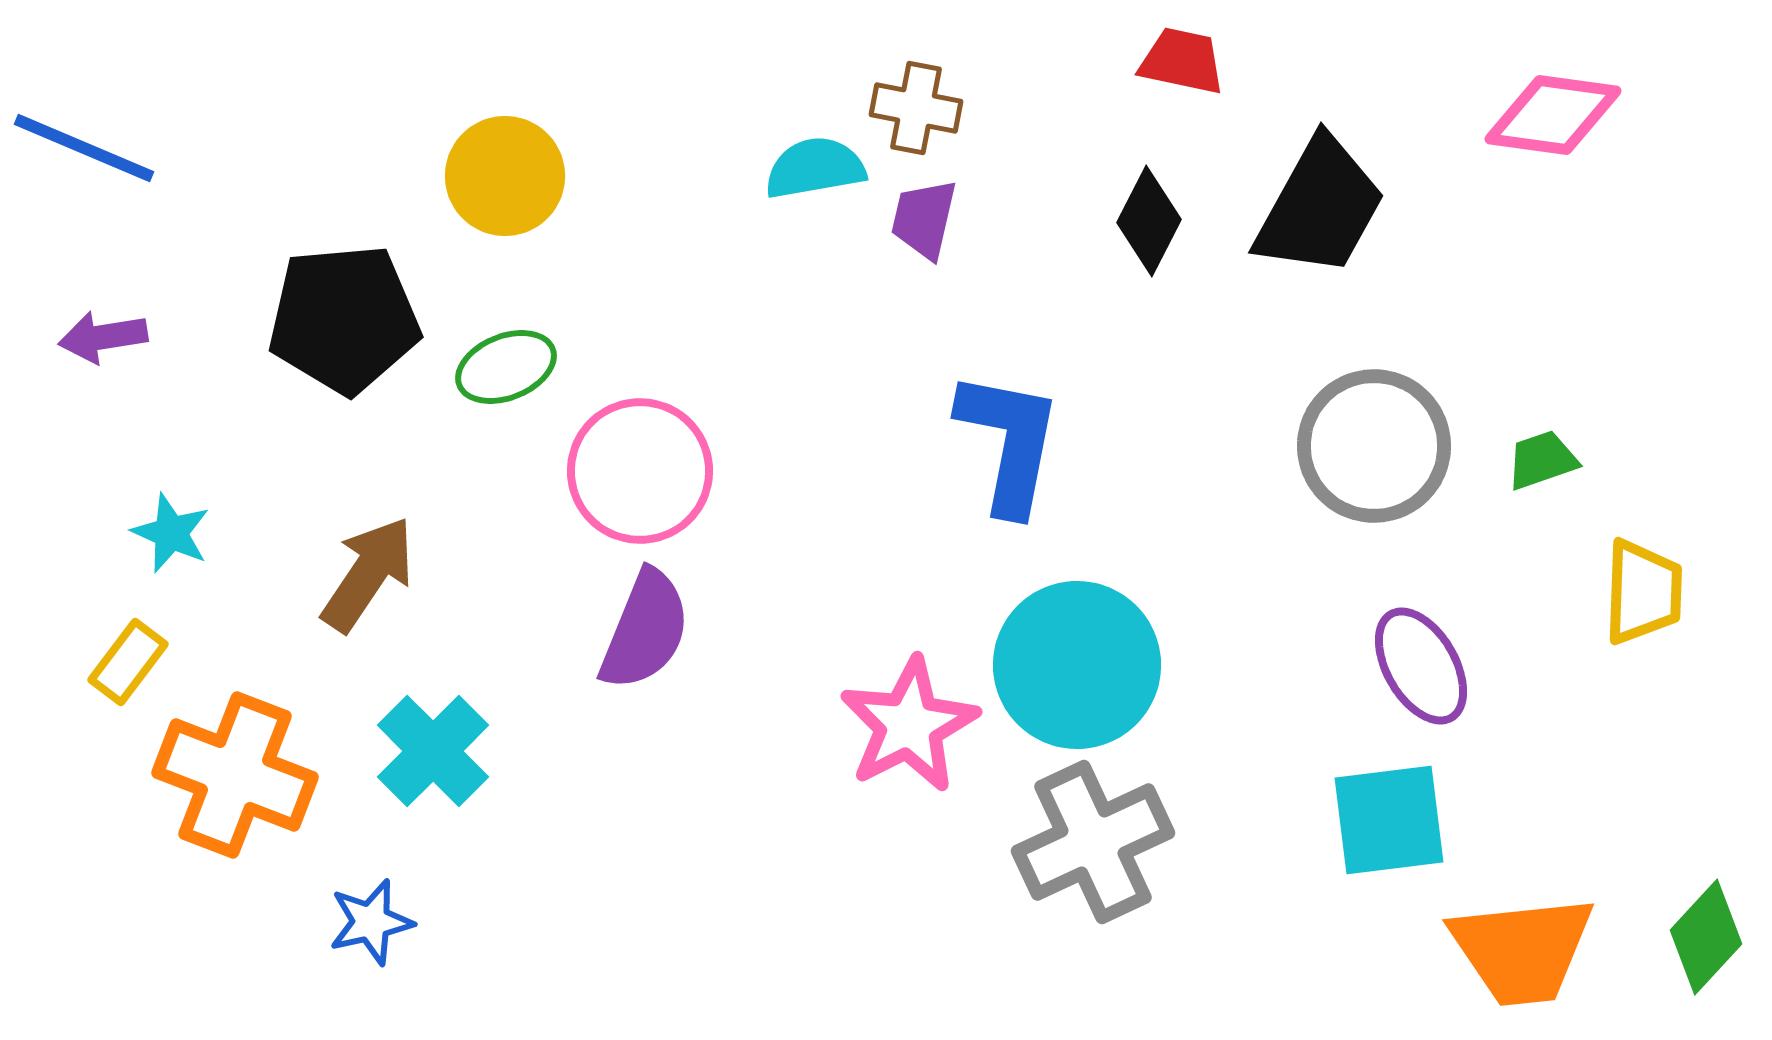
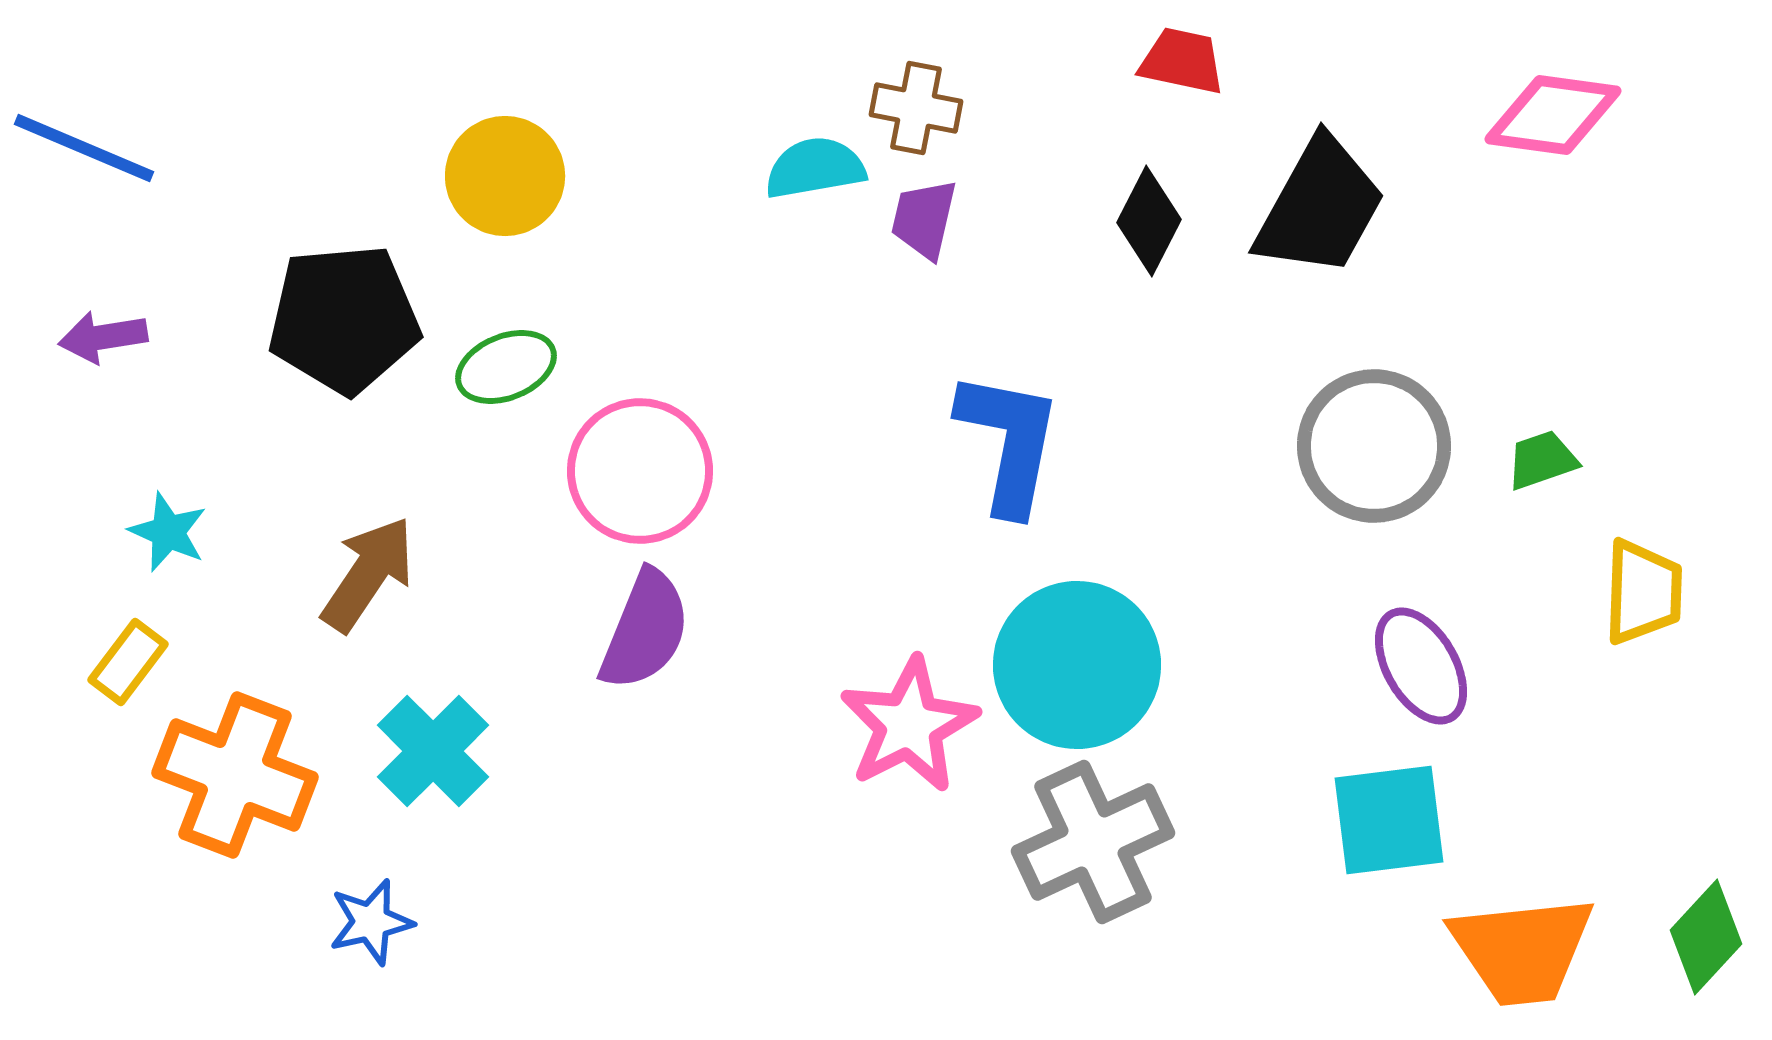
cyan star: moved 3 px left, 1 px up
